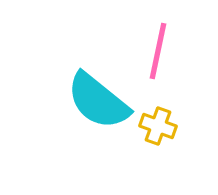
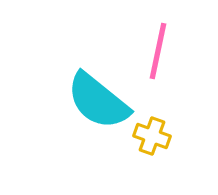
yellow cross: moved 6 px left, 10 px down
